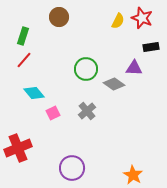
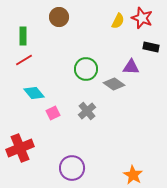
green rectangle: rotated 18 degrees counterclockwise
black rectangle: rotated 21 degrees clockwise
red line: rotated 18 degrees clockwise
purple triangle: moved 3 px left, 1 px up
red cross: moved 2 px right
